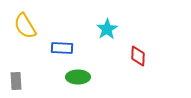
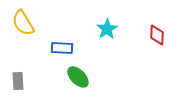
yellow semicircle: moved 2 px left, 3 px up
red diamond: moved 19 px right, 21 px up
green ellipse: rotated 45 degrees clockwise
gray rectangle: moved 2 px right
